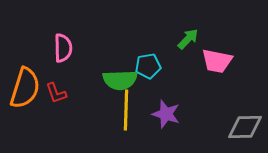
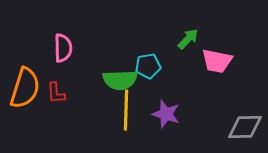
red L-shape: rotated 15 degrees clockwise
